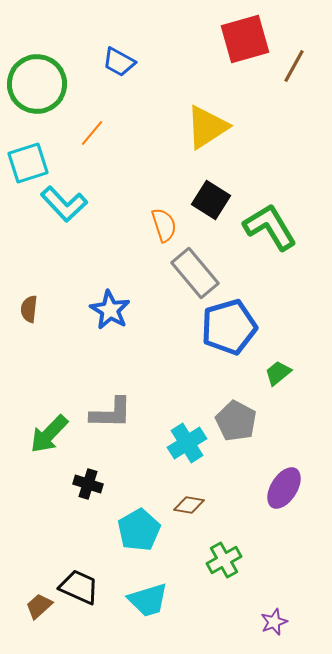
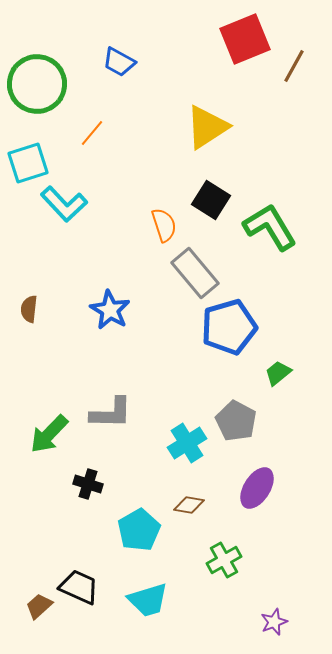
red square: rotated 6 degrees counterclockwise
purple ellipse: moved 27 px left
